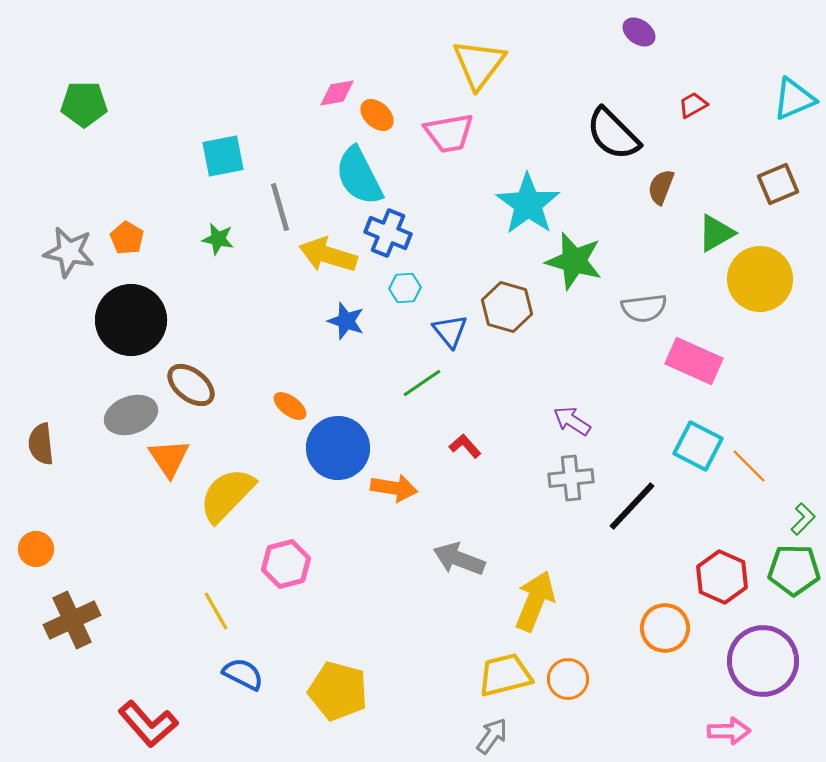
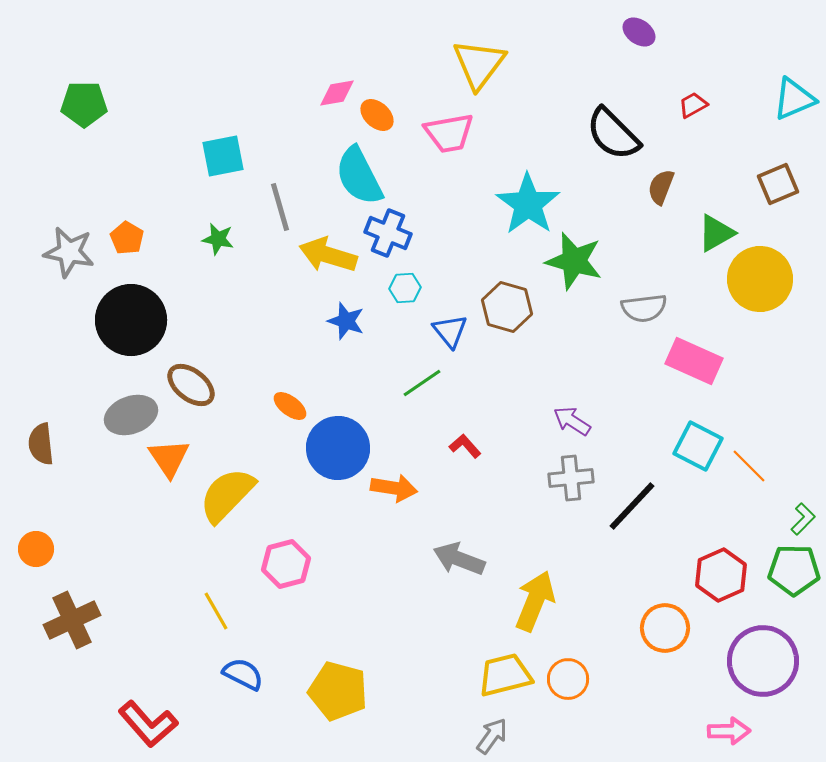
red hexagon at (722, 577): moved 1 px left, 2 px up; rotated 12 degrees clockwise
